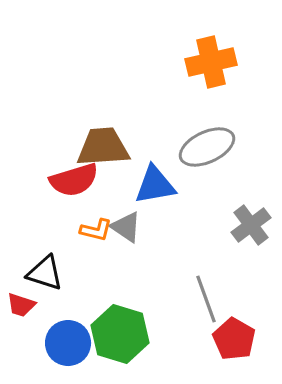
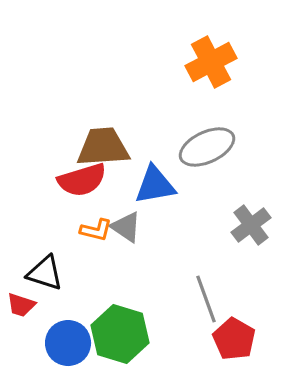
orange cross: rotated 15 degrees counterclockwise
red semicircle: moved 8 px right
